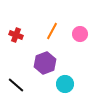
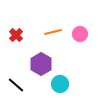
orange line: moved 1 px right, 1 px down; rotated 48 degrees clockwise
red cross: rotated 24 degrees clockwise
purple hexagon: moved 4 px left, 1 px down; rotated 10 degrees counterclockwise
cyan circle: moved 5 px left
